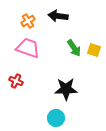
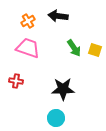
yellow square: moved 1 px right
red cross: rotated 16 degrees counterclockwise
black star: moved 3 px left
